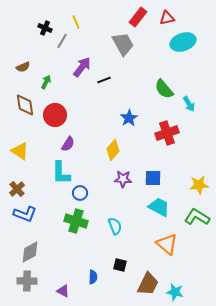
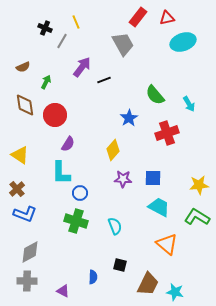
green semicircle: moved 9 px left, 6 px down
yellow triangle: moved 4 px down
